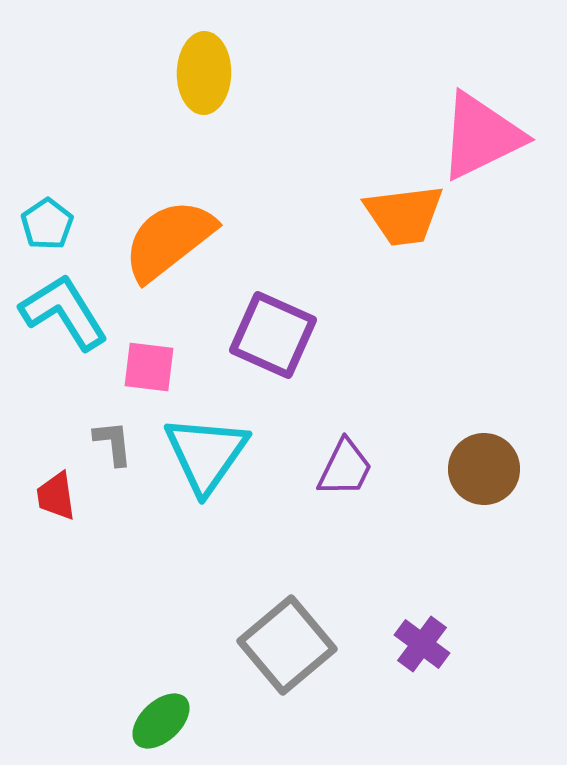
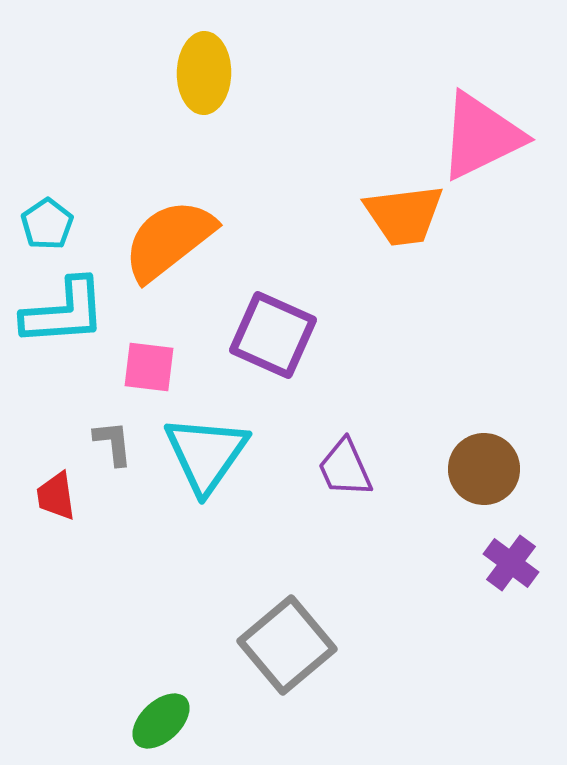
cyan L-shape: rotated 118 degrees clockwise
purple trapezoid: rotated 130 degrees clockwise
purple cross: moved 89 px right, 81 px up
